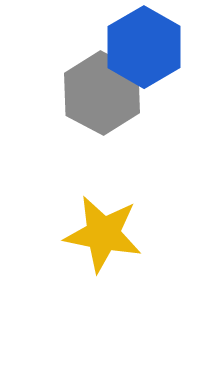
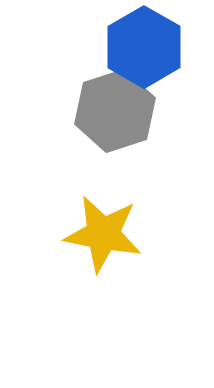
gray hexagon: moved 13 px right, 18 px down; rotated 14 degrees clockwise
